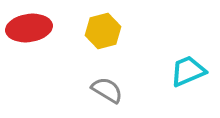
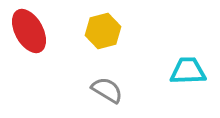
red ellipse: moved 3 px down; rotated 69 degrees clockwise
cyan trapezoid: rotated 21 degrees clockwise
